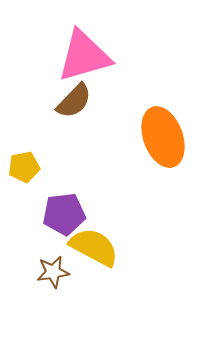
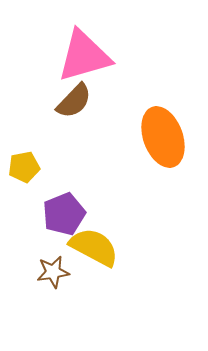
purple pentagon: rotated 15 degrees counterclockwise
